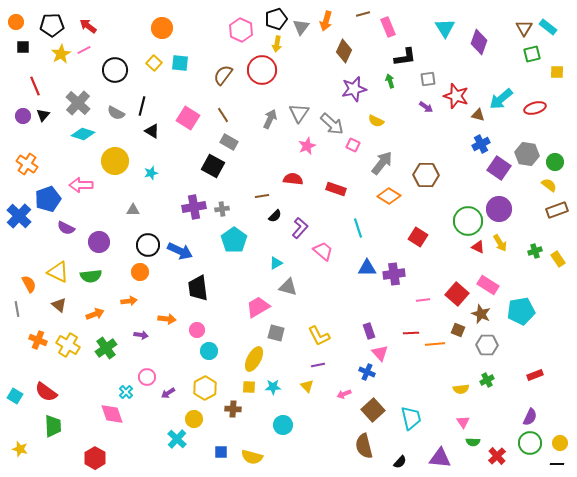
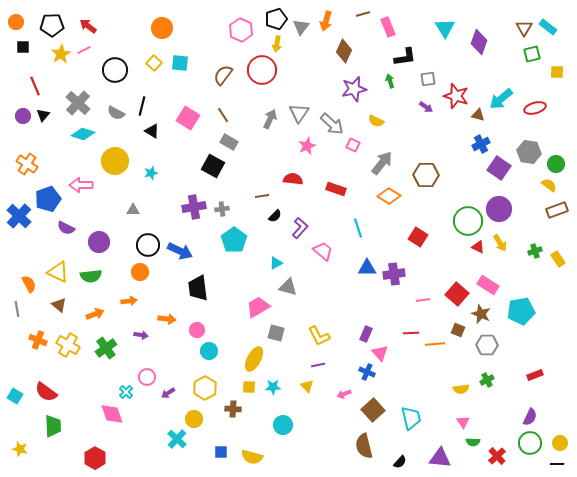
gray hexagon at (527, 154): moved 2 px right, 2 px up
green circle at (555, 162): moved 1 px right, 2 px down
purple rectangle at (369, 331): moved 3 px left, 3 px down; rotated 42 degrees clockwise
